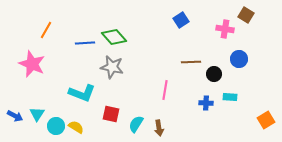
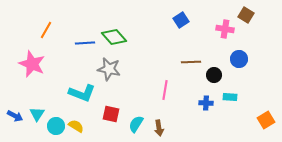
gray star: moved 3 px left, 2 px down
black circle: moved 1 px down
yellow semicircle: moved 1 px up
